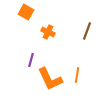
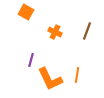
orange cross: moved 7 px right
